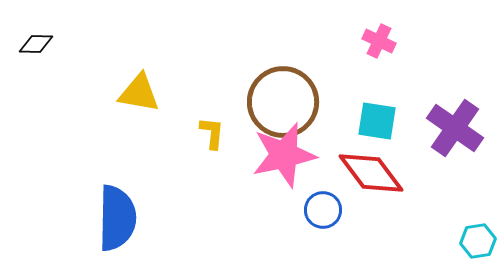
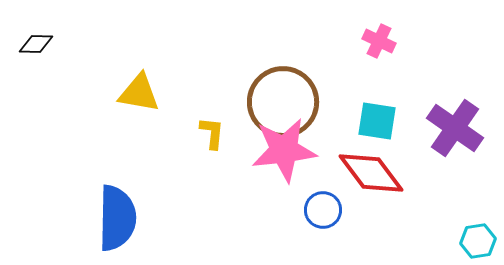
pink star: moved 5 px up; rotated 6 degrees clockwise
